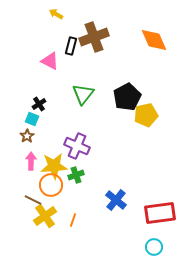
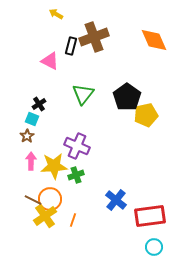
black pentagon: rotated 8 degrees counterclockwise
orange circle: moved 1 px left, 14 px down
red rectangle: moved 10 px left, 3 px down
